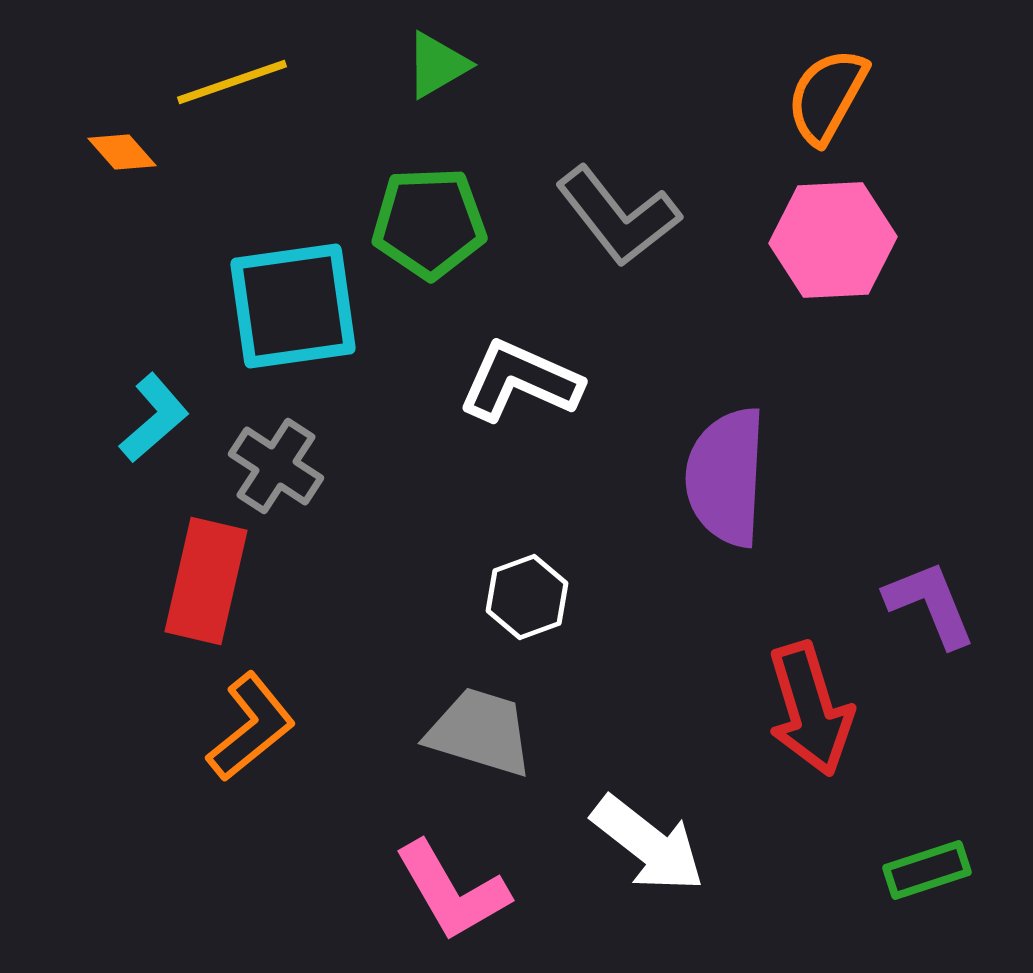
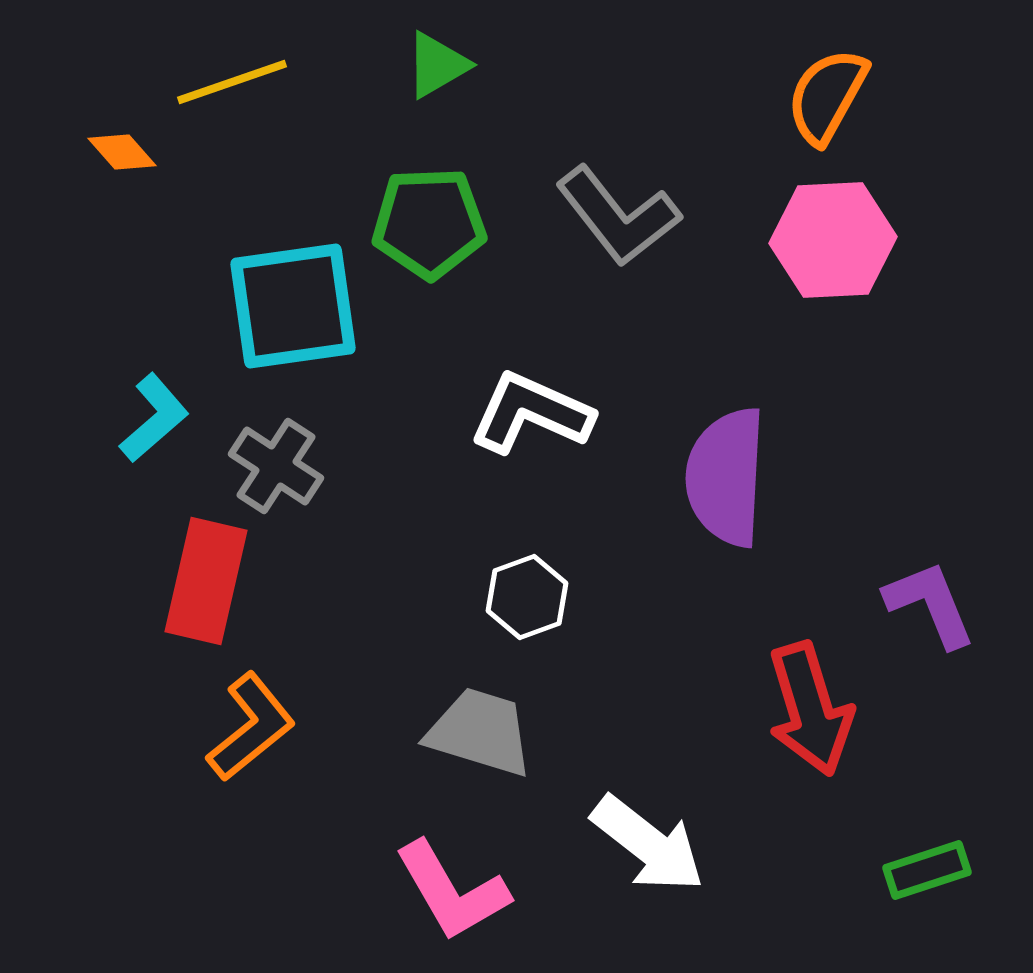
white L-shape: moved 11 px right, 32 px down
